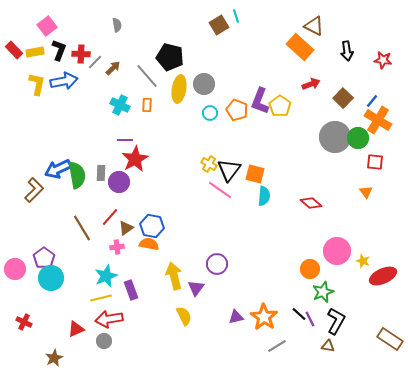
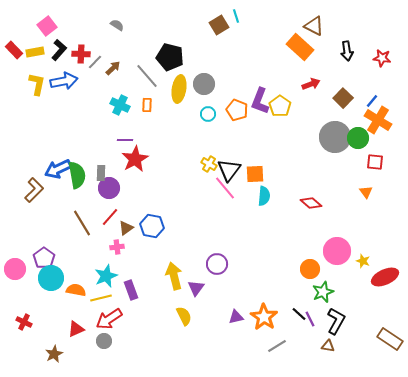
gray semicircle at (117, 25): rotated 48 degrees counterclockwise
black L-shape at (59, 50): rotated 20 degrees clockwise
red star at (383, 60): moved 1 px left, 2 px up
cyan circle at (210, 113): moved 2 px left, 1 px down
orange square at (255, 174): rotated 18 degrees counterclockwise
purple circle at (119, 182): moved 10 px left, 6 px down
pink line at (220, 190): moved 5 px right, 2 px up; rotated 15 degrees clockwise
brown line at (82, 228): moved 5 px up
orange semicircle at (149, 244): moved 73 px left, 46 px down
red ellipse at (383, 276): moved 2 px right, 1 px down
red arrow at (109, 319): rotated 24 degrees counterclockwise
brown star at (54, 358): moved 4 px up
